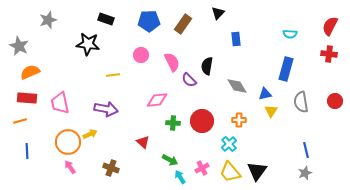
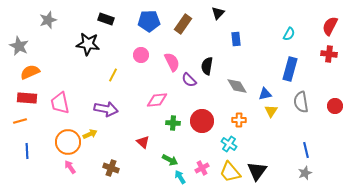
cyan semicircle at (290, 34): moved 1 px left; rotated 64 degrees counterclockwise
blue rectangle at (286, 69): moved 4 px right
yellow line at (113, 75): rotated 56 degrees counterclockwise
red circle at (335, 101): moved 5 px down
cyan cross at (229, 144): rotated 14 degrees counterclockwise
